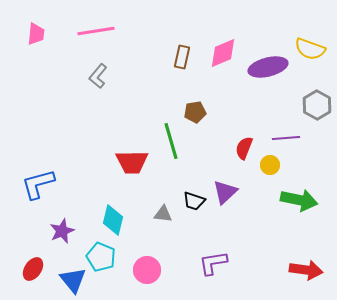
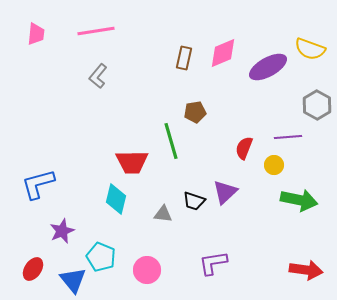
brown rectangle: moved 2 px right, 1 px down
purple ellipse: rotated 15 degrees counterclockwise
purple line: moved 2 px right, 1 px up
yellow circle: moved 4 px right
cyan diamond: moved 3 px right, 21 px up
